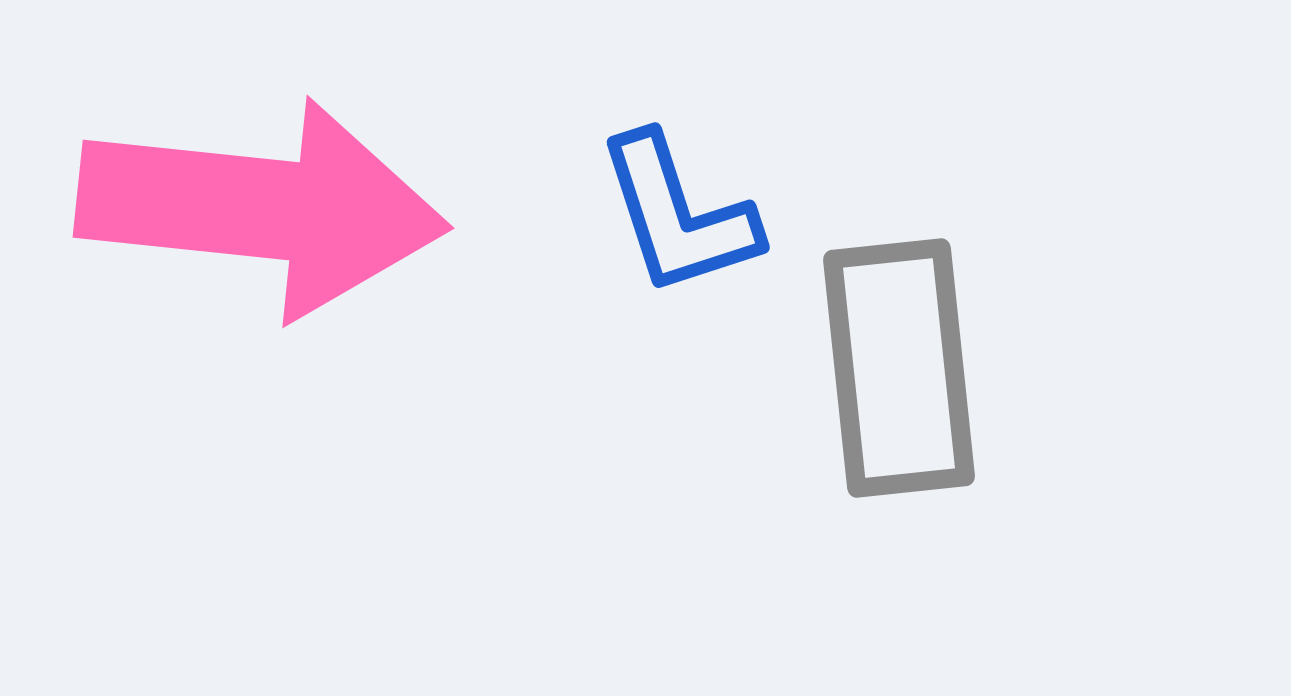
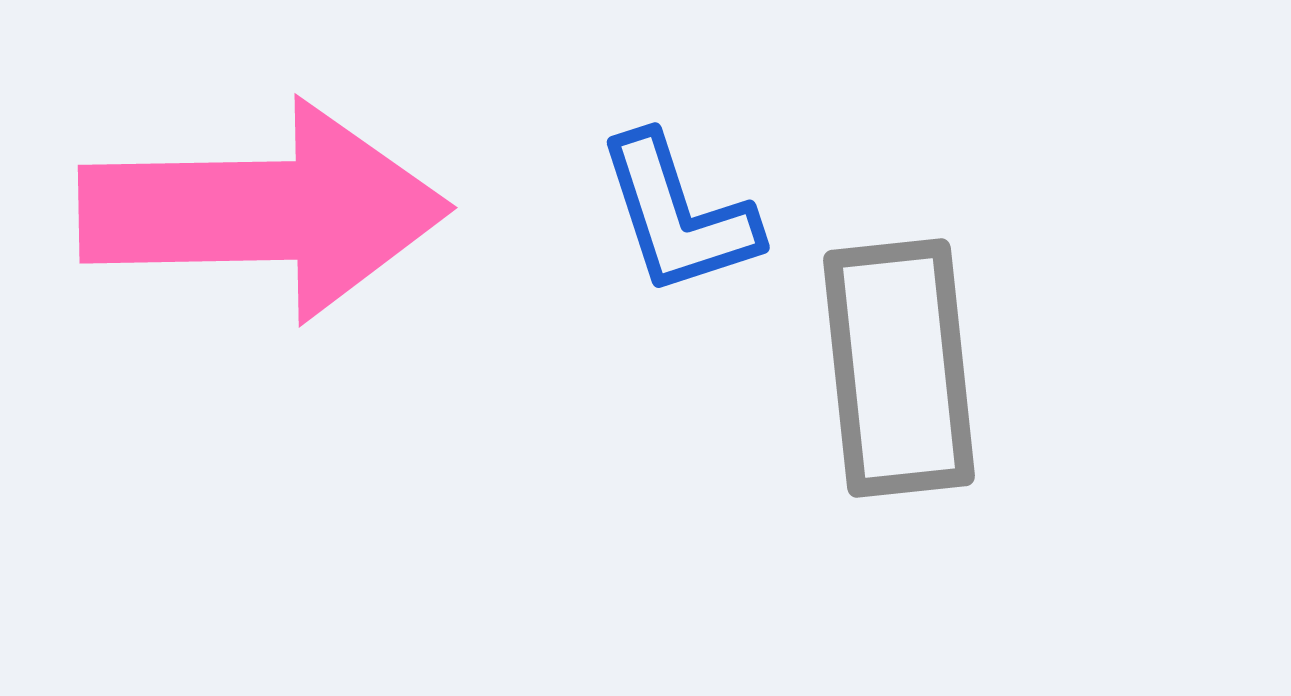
pink arrow: moved 2 px right, 3 px down; rotated 7 degrees counterclockwise
